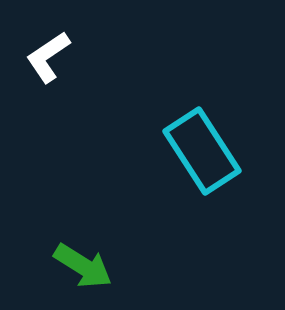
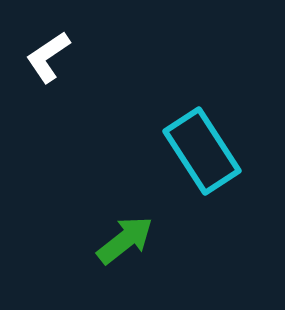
green arrow: moved 42 px right, 26 px up; rotated 70 degrees counterclockwise
